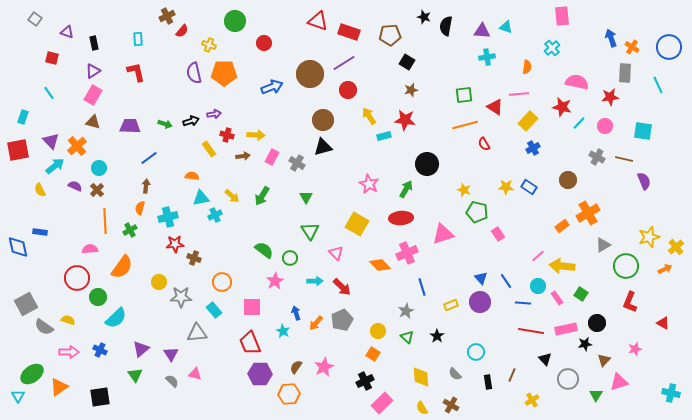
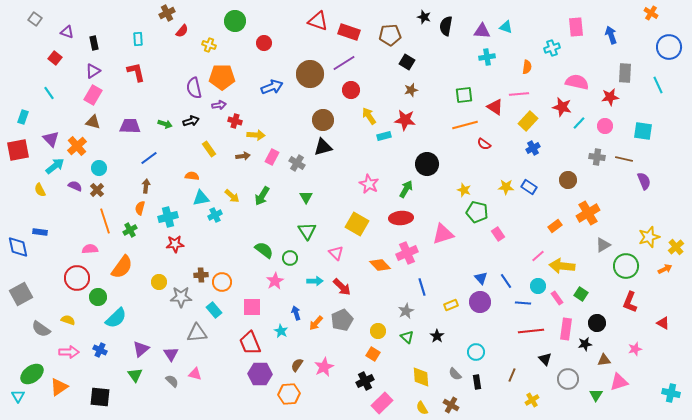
brown cross at (167, 16): moved 3 px up
pink rectangle at (562, 16): moved 14 px right, 11 px down
blue arrow at (611, 38): moved 3 px up
orange cross at (632, 47): moved 19 px right, 34 px up
cyan cross at (552, 48): rotated 21 degrees clockwise
red square at (52, 58): moved 3 px right; rotated 24 degrees clockwise
purple semicircle at (194, 73): moved 15 px down
orange pentagon at (224, 73): moved 2 px left, 4 px down
red circle at (348, 90): moved 3 px right
purple arrow at (214, 114): moved 5 px right, 9 px up
red cross at (227, 135): moved 8 px right, 14 px up
purple triangle at (51, 141): moved 2 px up
red semicircle at (484, 144): rotated 24 degrees counterclockwise
gray cross at (597, 157): rotated 21 degrees counterclockwise
orange line at (105, 221): rotated 15 degrees counterclockwise
orange rectangle at (562, 226): moved 7 px left
green triangle at (310, 231): moved 3 px left
brown cross at (194, 258): moved 7 px right, 17 px down; rotated 24 degrees counterclockwise
gray square at (26, 304): moved 5 px left, 10 px up
gray semicircle at (44, 327): moved 3 px left, 2 px down
pink rectangle at (566, 329): rotated 70 degrees counterclockwise
cyan star at (283, 331): moved 2 px left
red line at (531, 331): rotated 15 degrees counterclockwise
brown triangle at (604, 360): rotated 40 degrees clockwise
brown semicircle at (296, 367): moved 1 px right, 2 px up
black rectangle at (488, 382): moved 11 px left
black square at (100, 397): rotated 15 degrees clockwise
